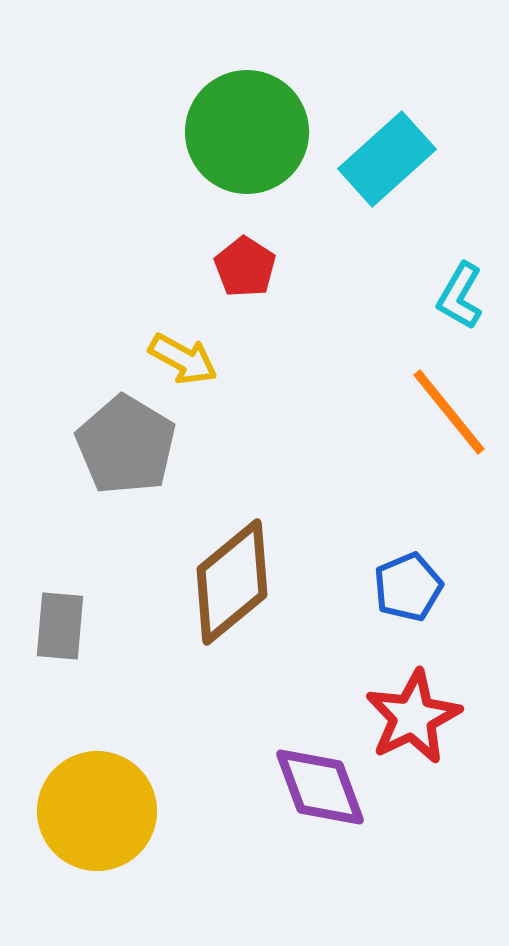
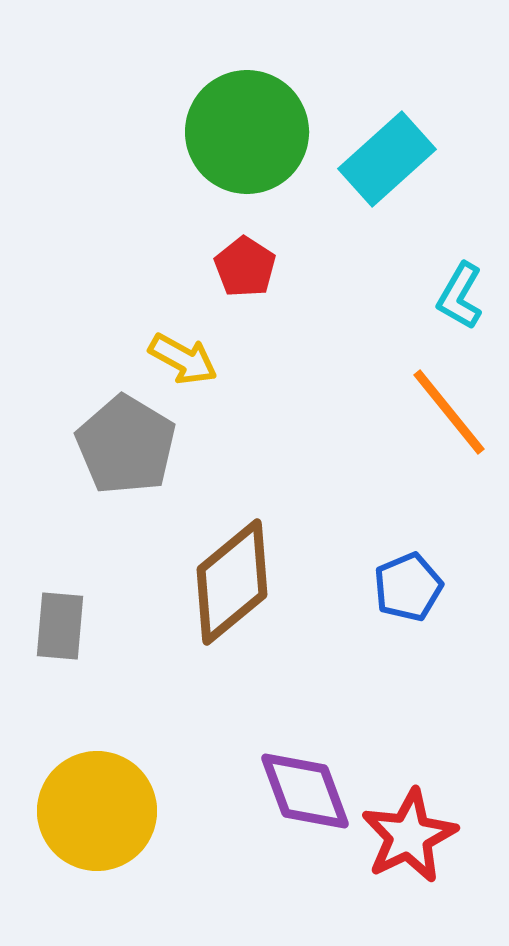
red star: moved 4 px left, 119 px down
purple diamond: moved 15 px left, 4 px down
